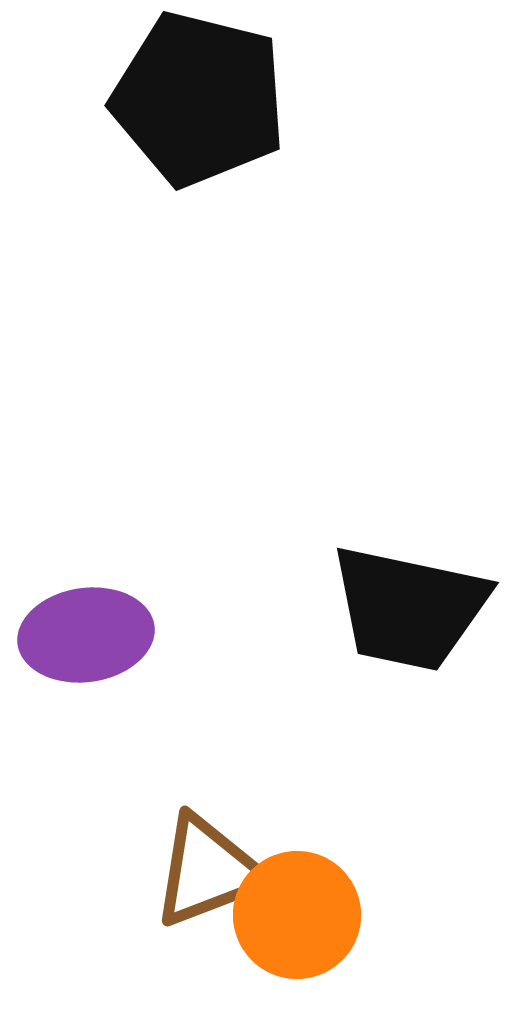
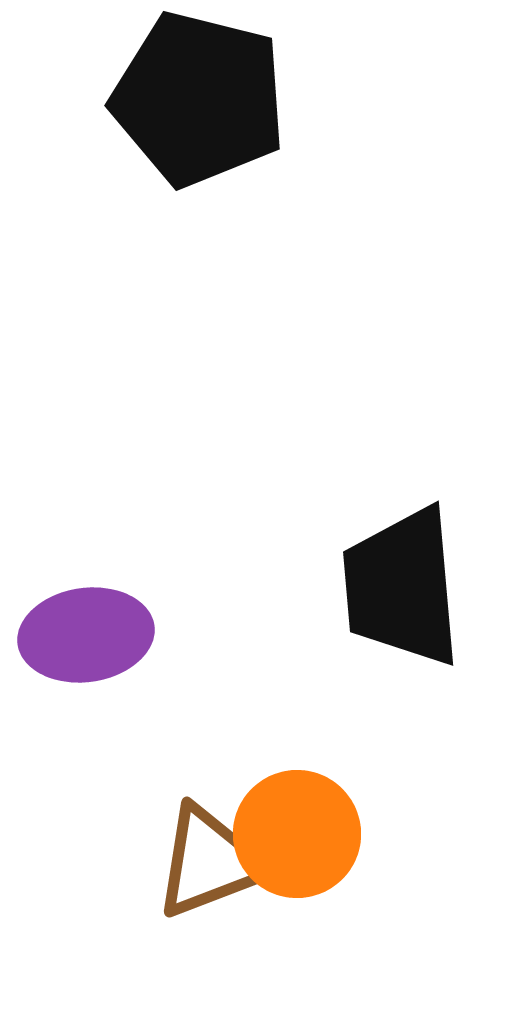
black trapezoid: moved 7 px left, 21 px up; rotated 73 degrees clockwise
brown triangle: moved 2 px right, 9 px up
orange circle: moved 81 px up
